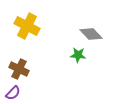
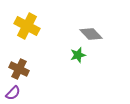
green star: rotated 21 degrees counterclockwise
